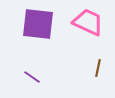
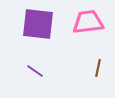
pink trapezoid: rotated 32 degrees counterclockwise
purple line: moved 3 px right, 6 px up
